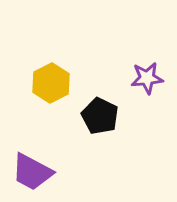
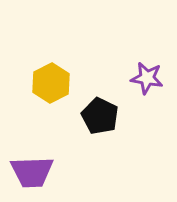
purple star: rotated 16 degrees clockwise
purple trapezoid: rotated 30 degrees counterclockwise
